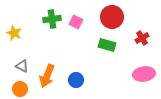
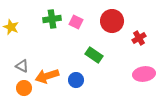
red circle: moved 4 px down
yellow star: moved 3 px left, 6 px up
red cross: moved 3 px left
green rectangle: moved 13 px left, 10 px down; rotated 18 degrees clockwise
orange arrow: rotated 50 degrees clockwise
orange circle: moved 4 px right, 1 px up
